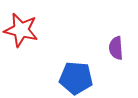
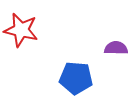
purple semicircle: rotated 95 degrees clockwise
